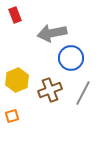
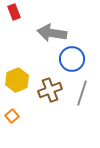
red rectangle: moved 1 px left, 3 px up
gray arrow: rotated 20 degrees clockwise
blue circle: moved 1 px right, 1 px down
gray line: moved 1 px left; rotated 10 degrees counterclockwise
orange square: rotated 24 degrees counterclockwise
